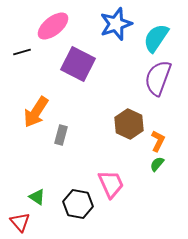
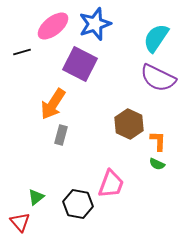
blue star: moved 21 px left
purple square: moved 2 px right
purple semicircle: rotated 84 degrees counterclockwise
orange arrow: moved 17 px right, 8 px up
orange L-shape: rotated 25 degrees counterclockwise
green semicircle: rotated 105 degrees counterclockwise
pink trapezoid: rotated 44 degrees clockwise
green triangle: moved 1 px left; rotated 48 degrees clockwise
